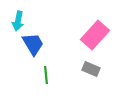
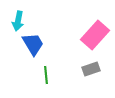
gray rectangle: rotated 42 degrees counterclockwise
